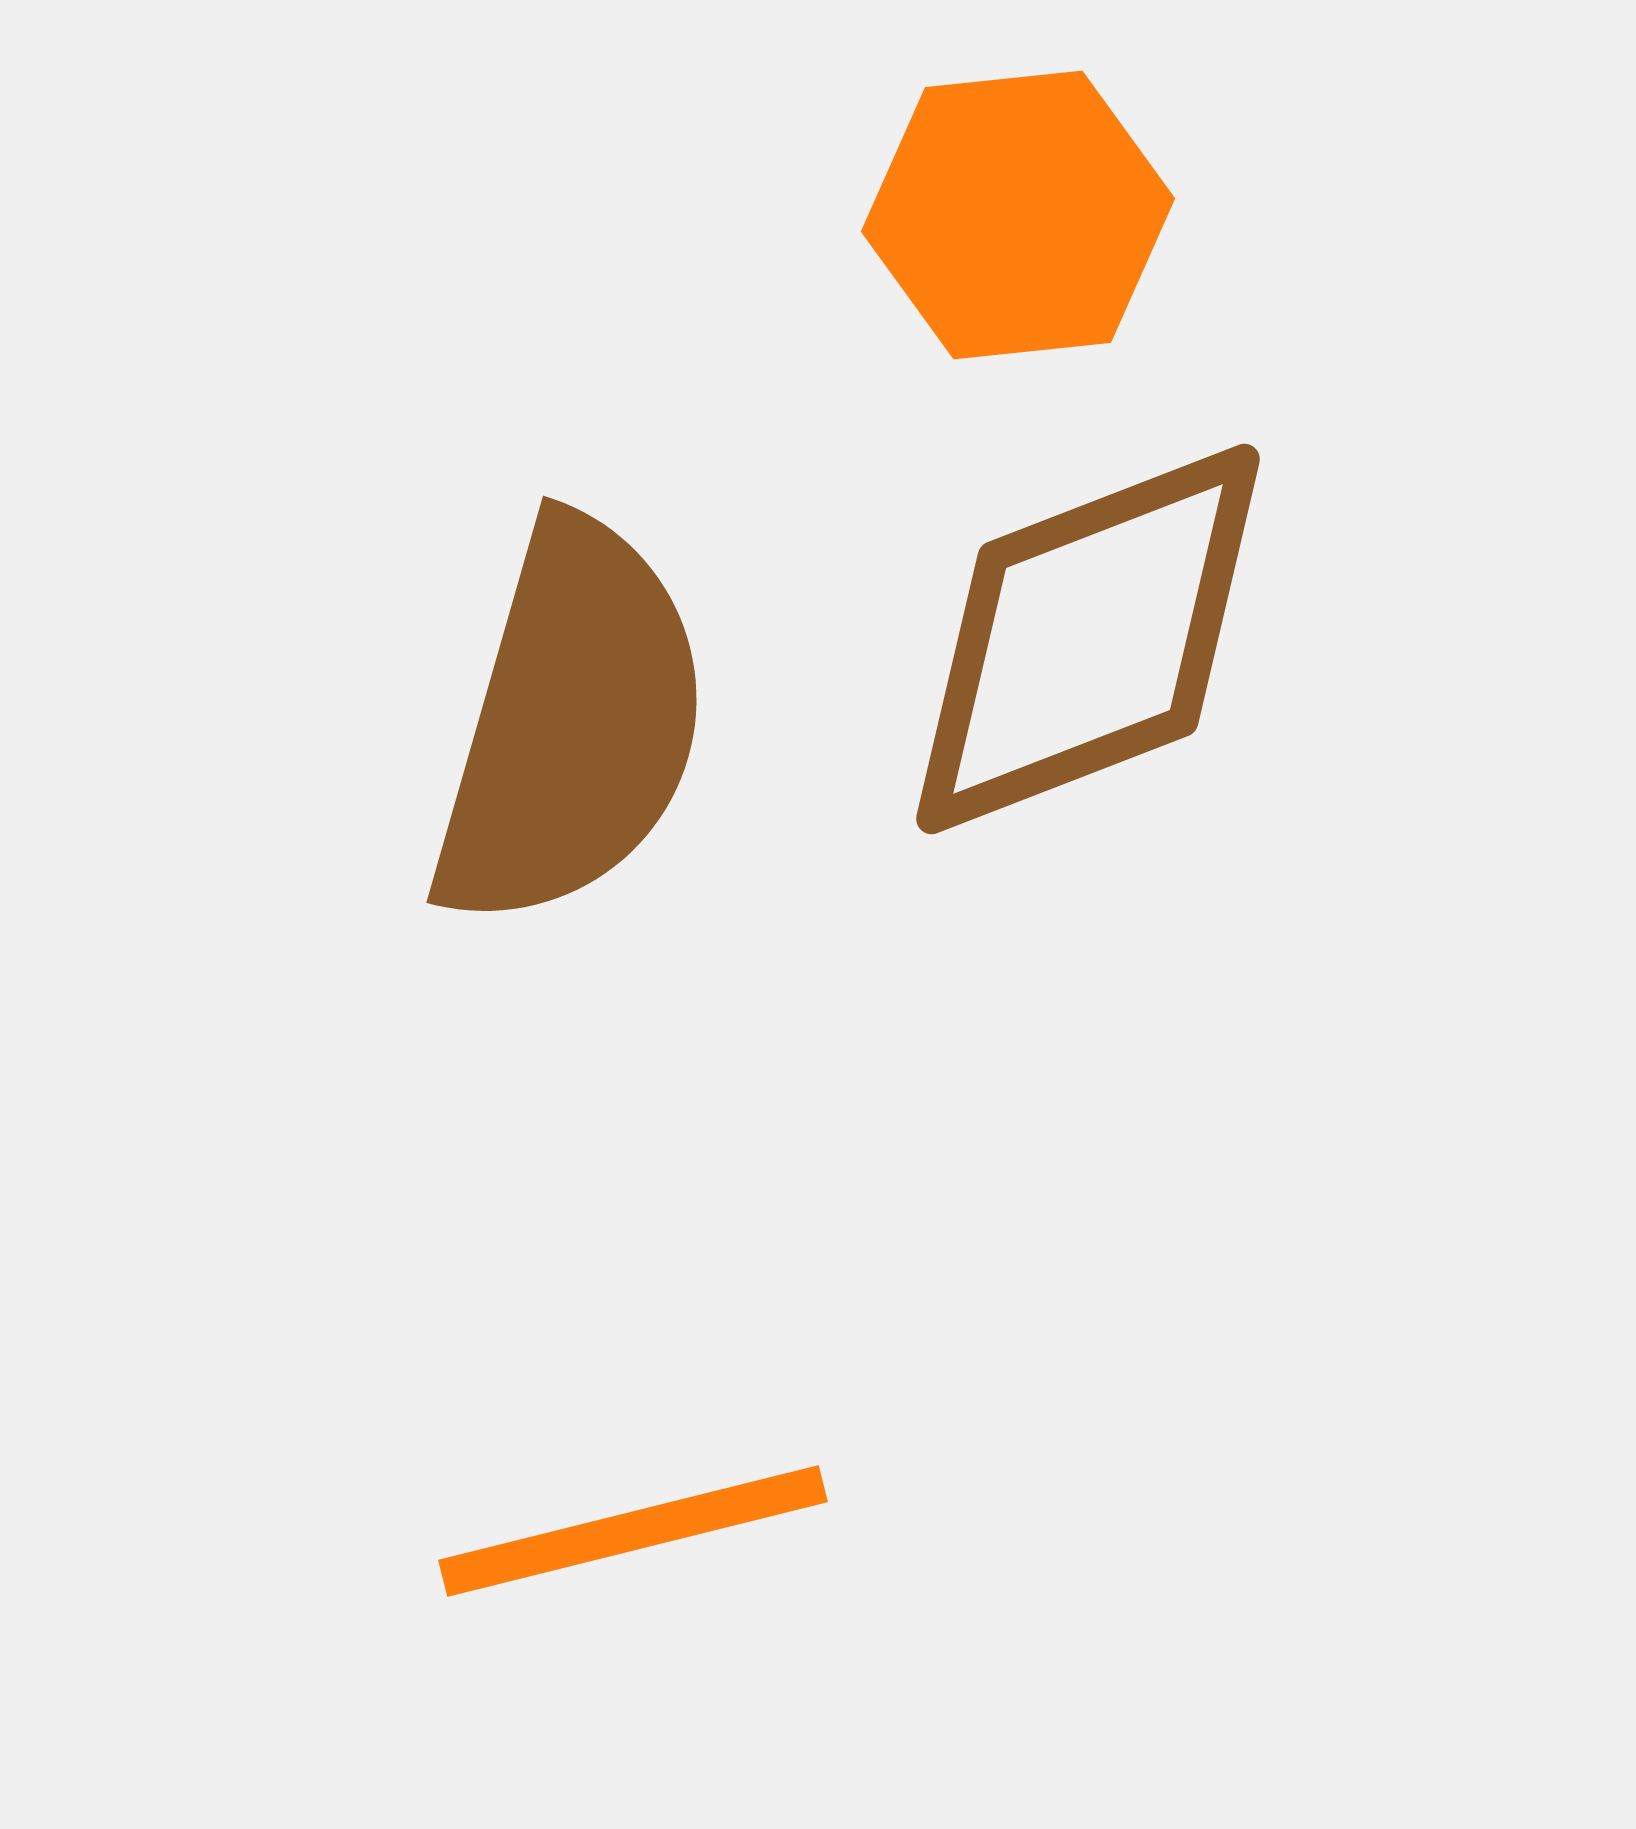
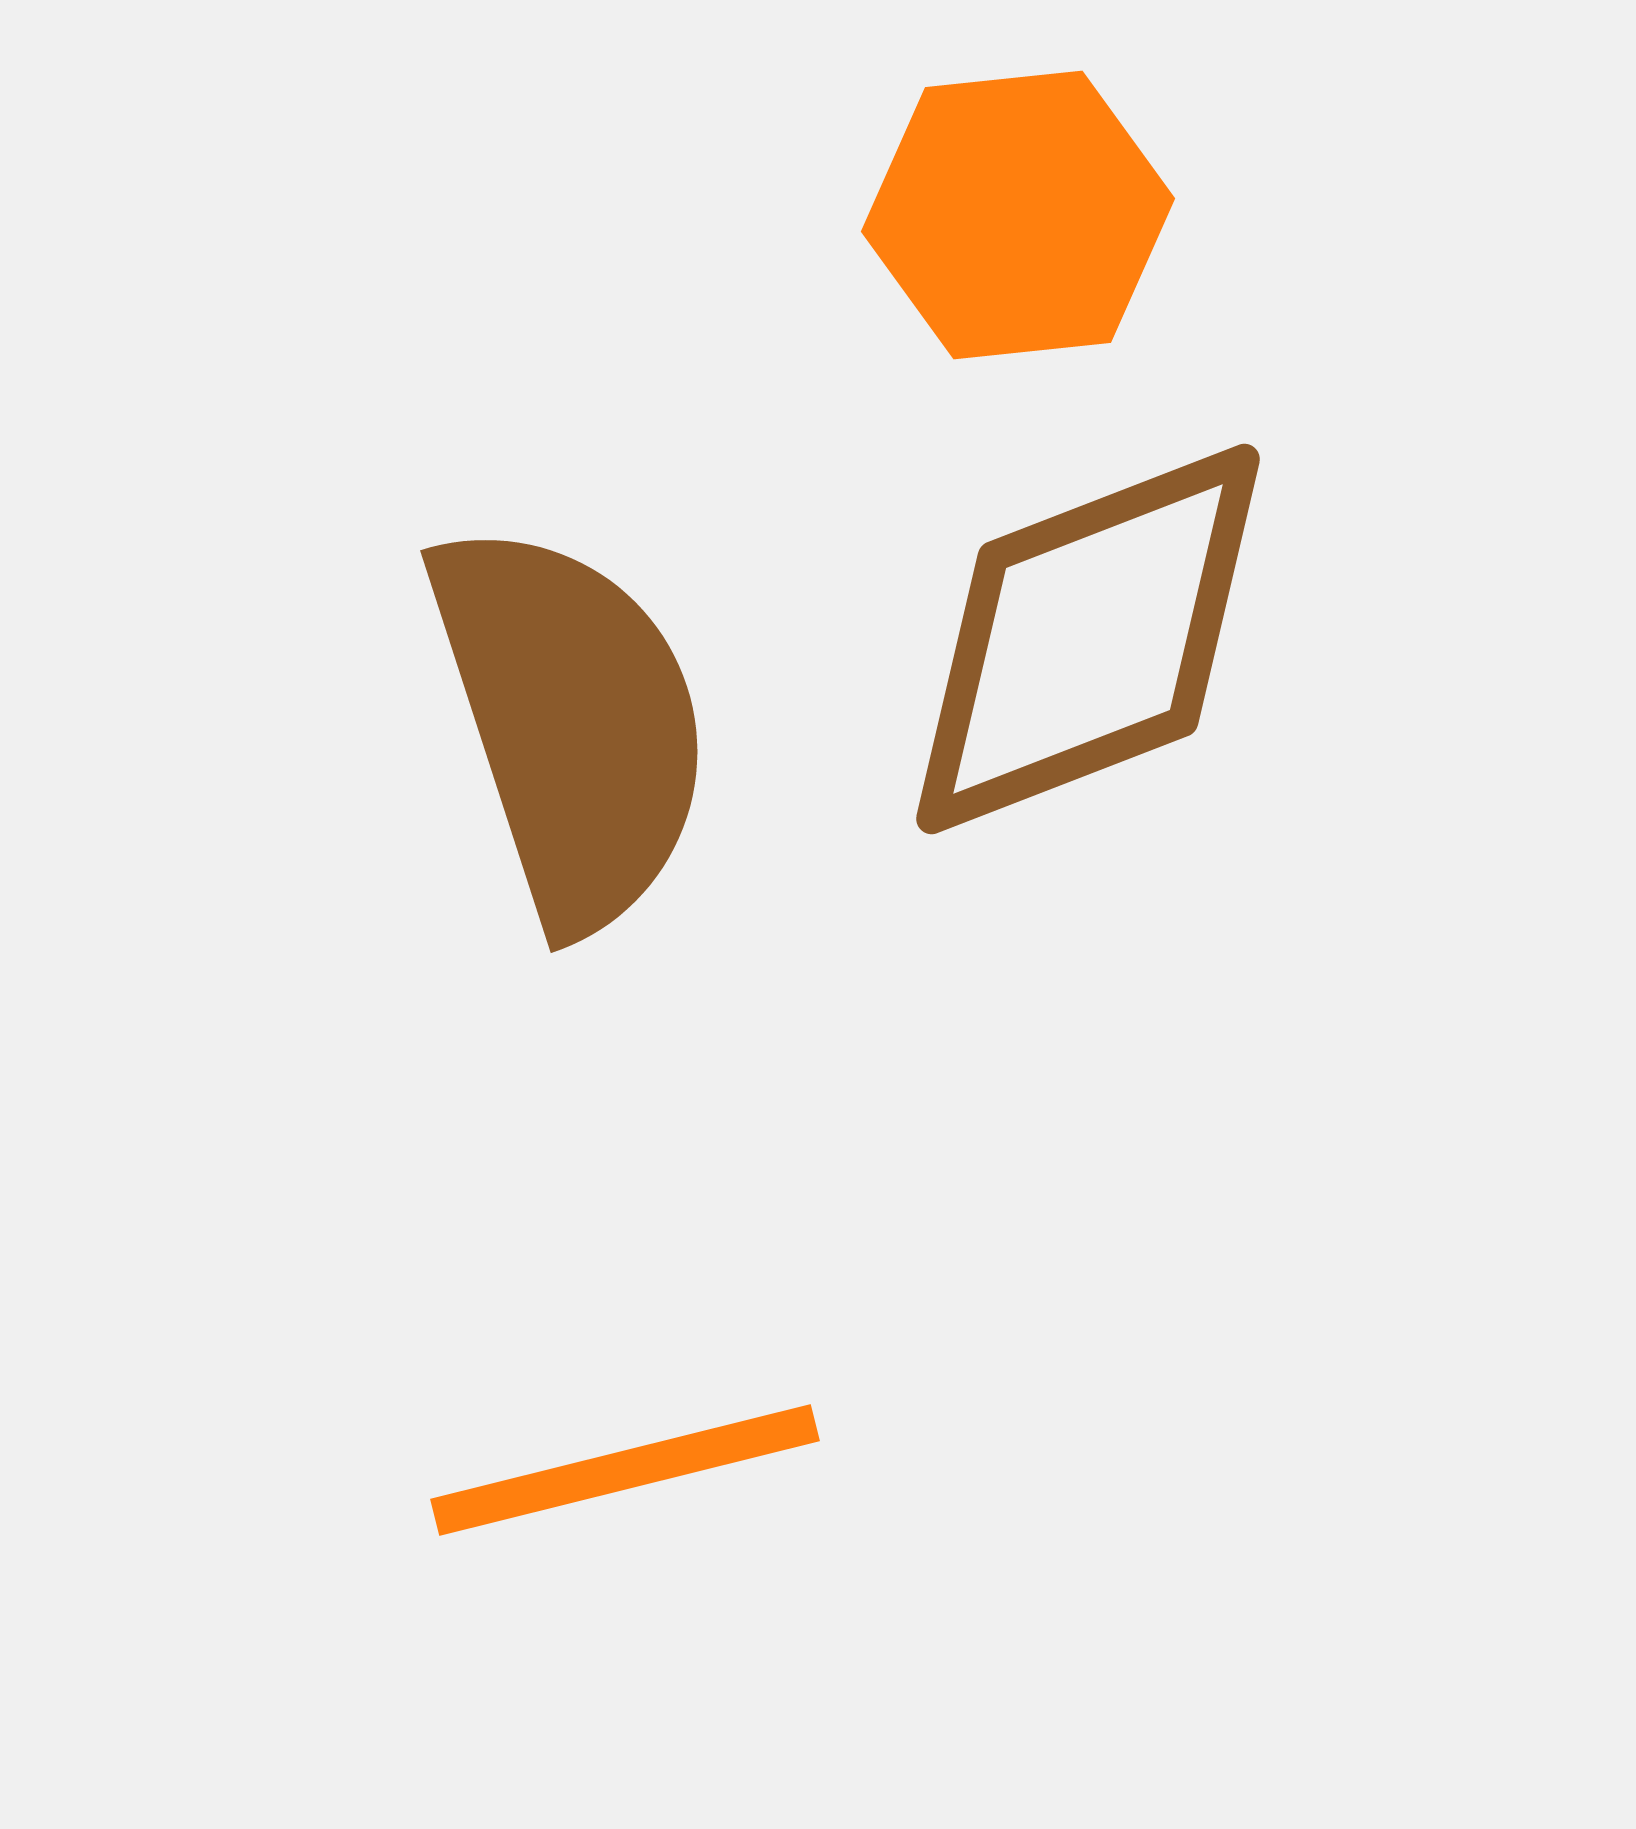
brown semicircle: rotated 34 degrees counterclockwise
orange line: moved 8 px left, 61 px up
